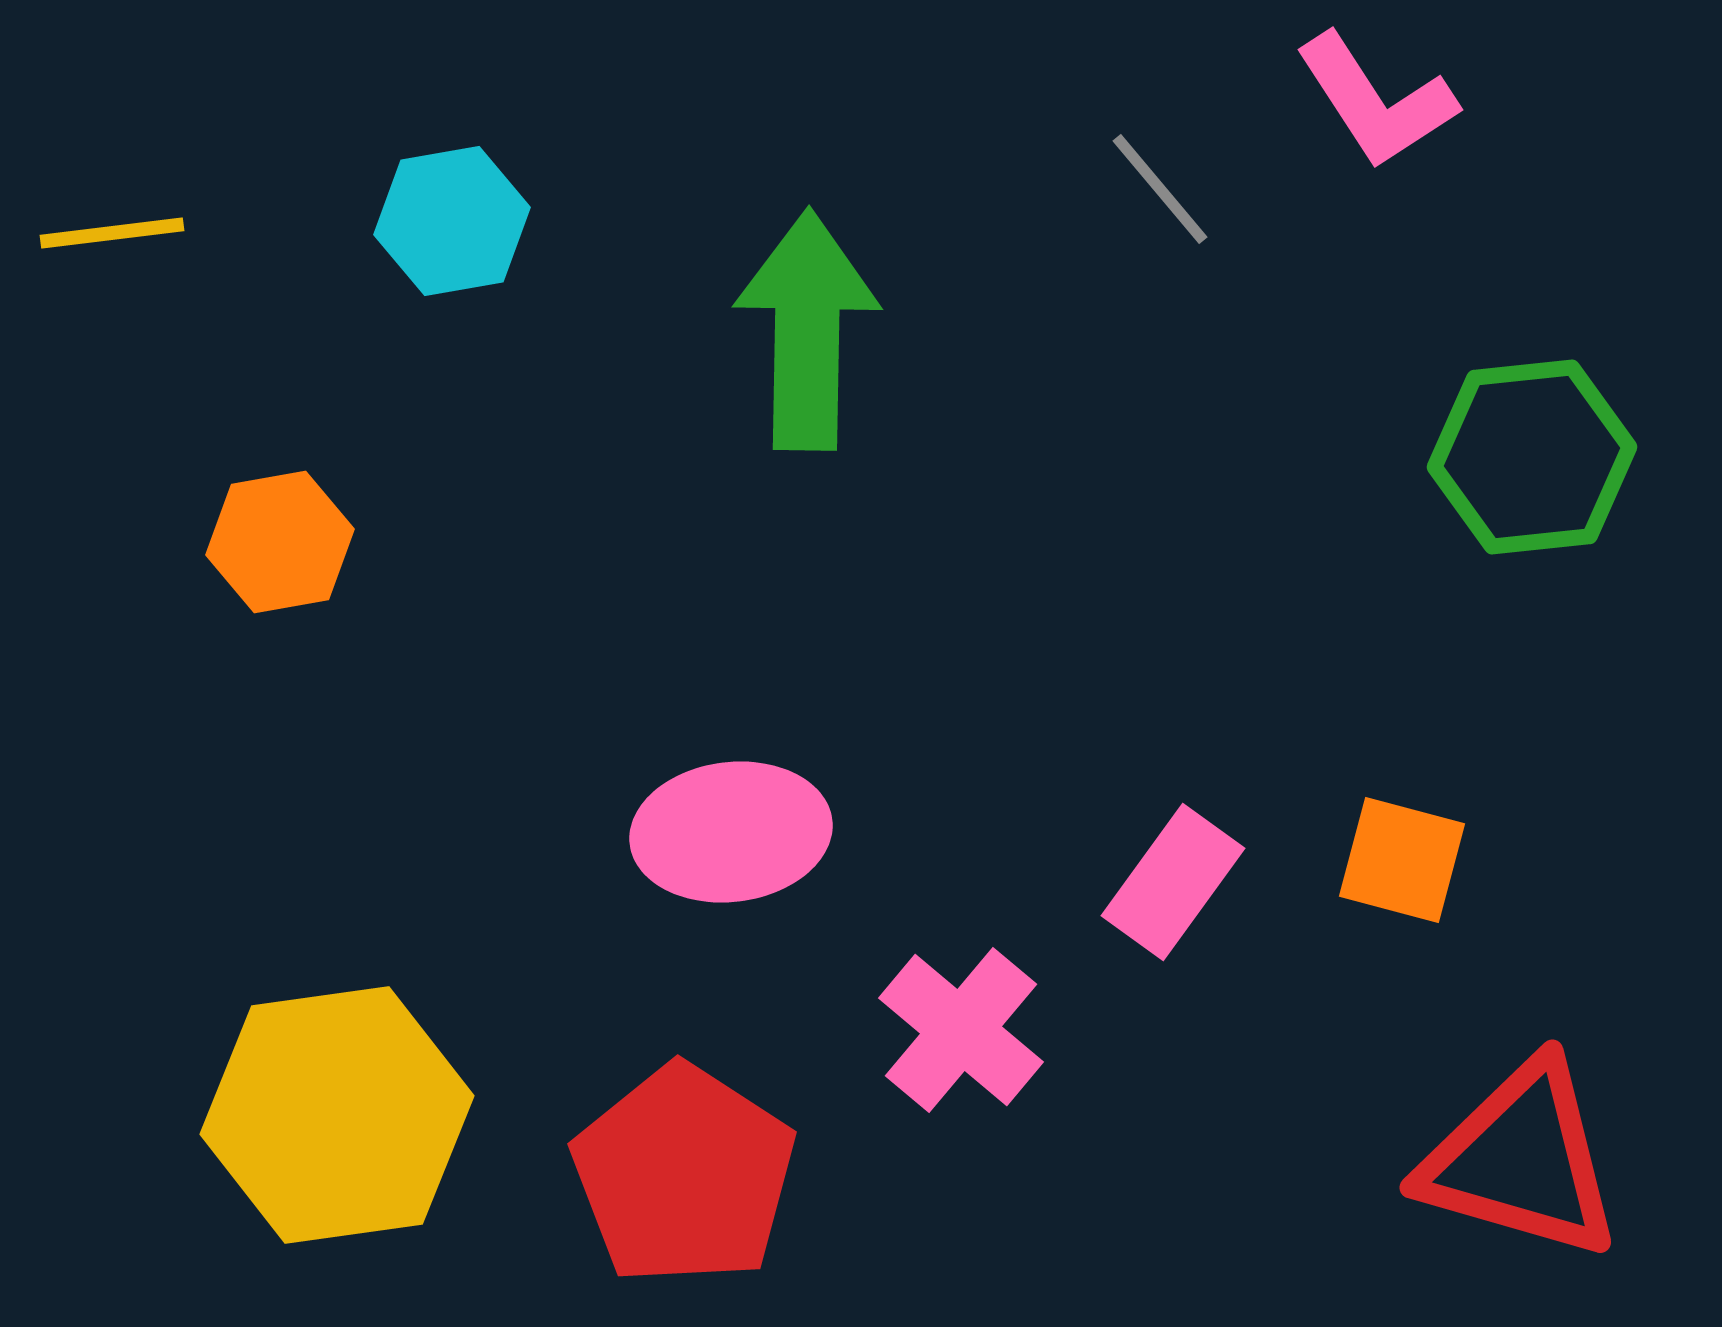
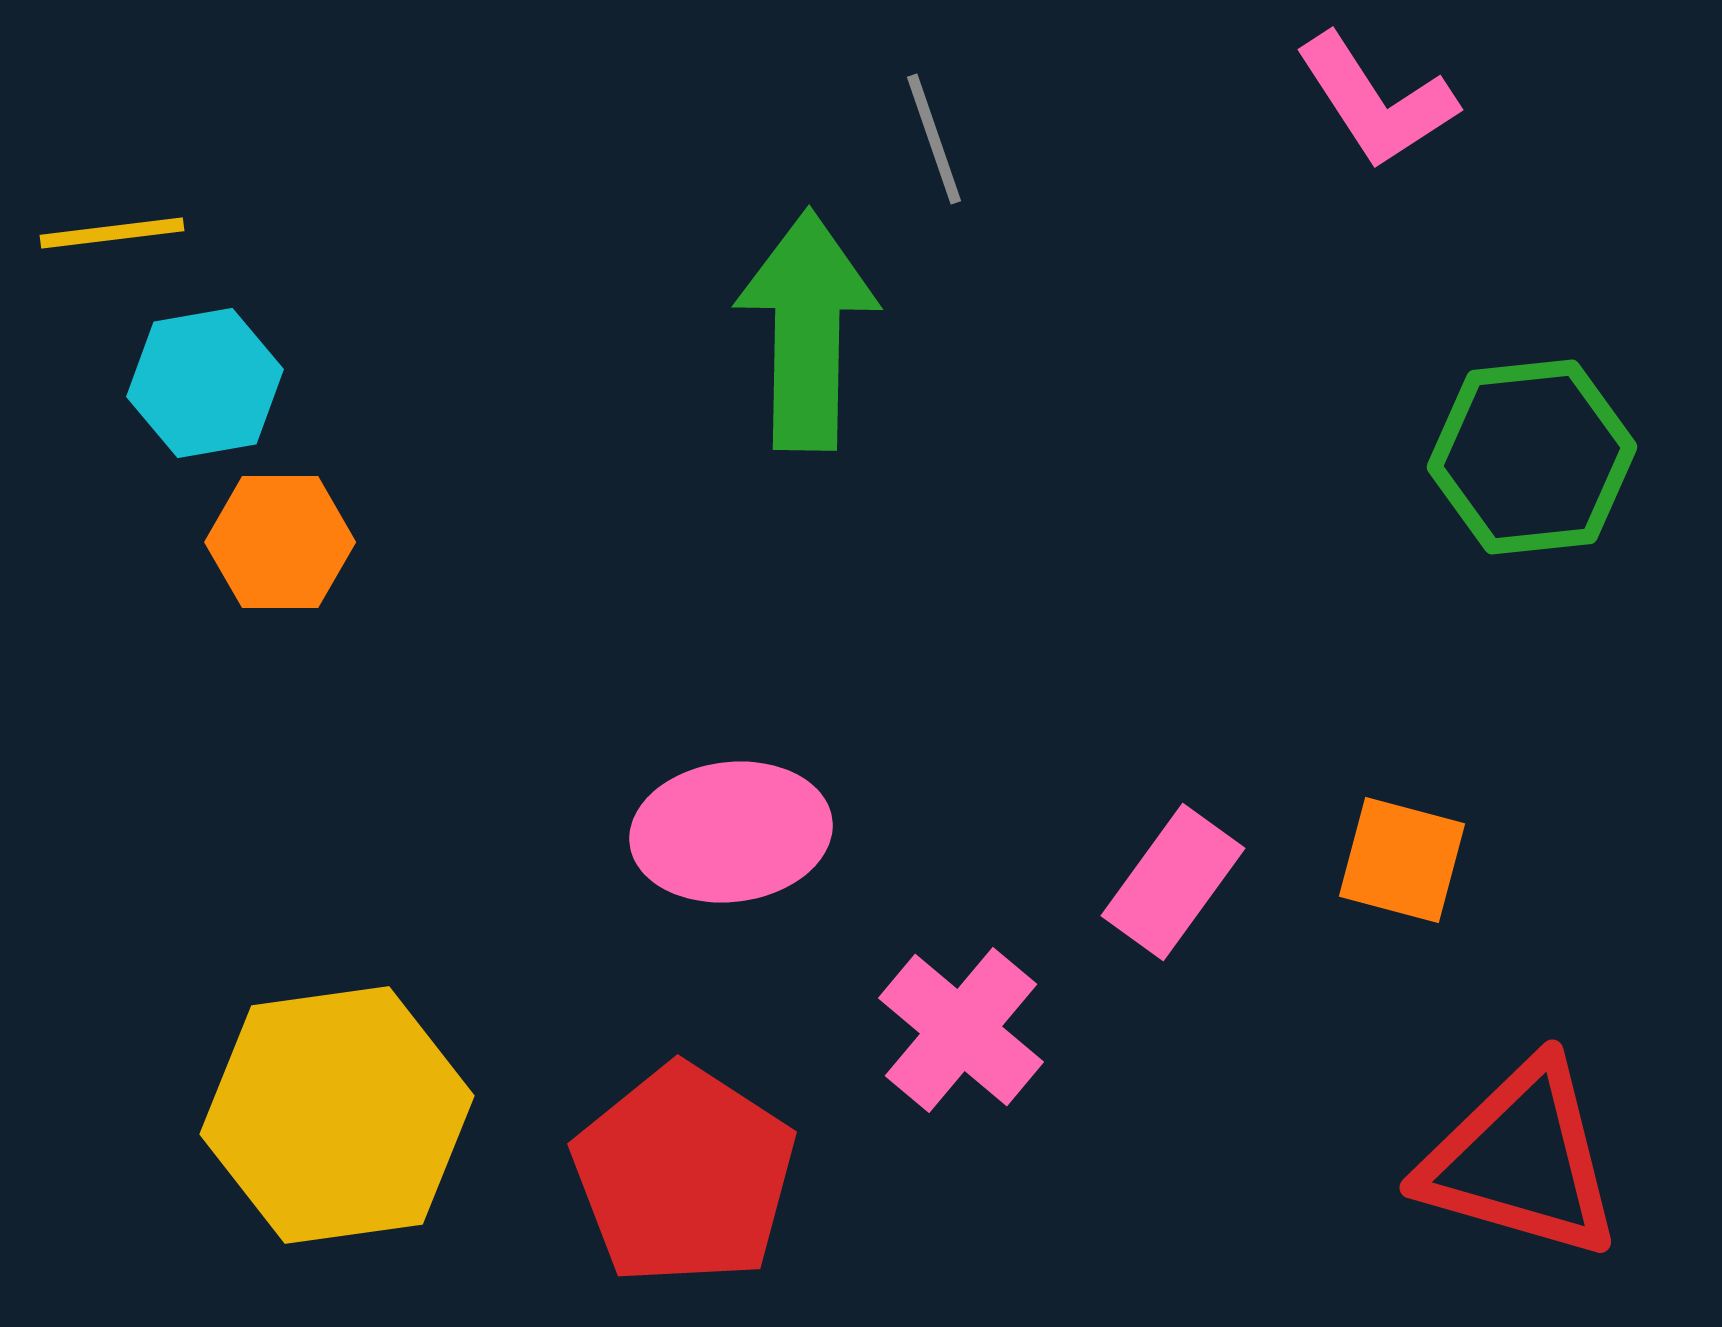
gray line: moved 226 px left, 50 px up; rotated 21 degrees clockwise
cyan hexagon: moved 247 px left, 162 px down
orange hexagon: rotated 10 degrees clockwise
